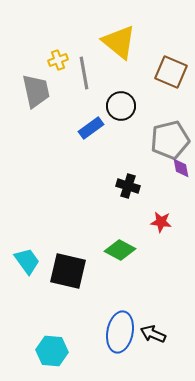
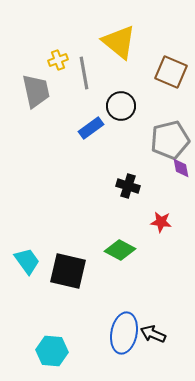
blue ellipse: moved 4 px right, 1 px down
